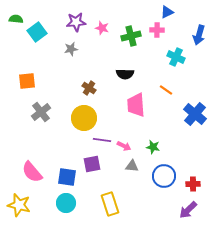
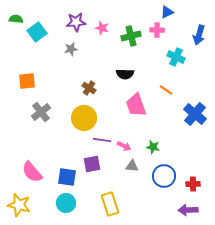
pink trapezoid: rotated 15 degrees counterclockwise
purple arrow: rotated 42 degrees clockwise
